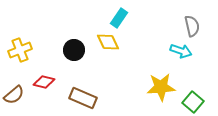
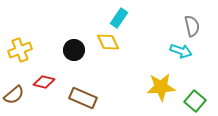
green square: moved 2 px right, 1 px up
